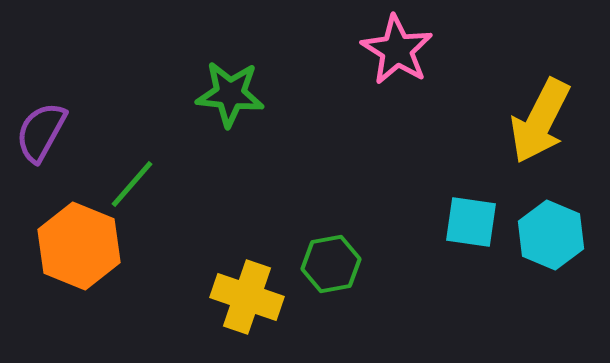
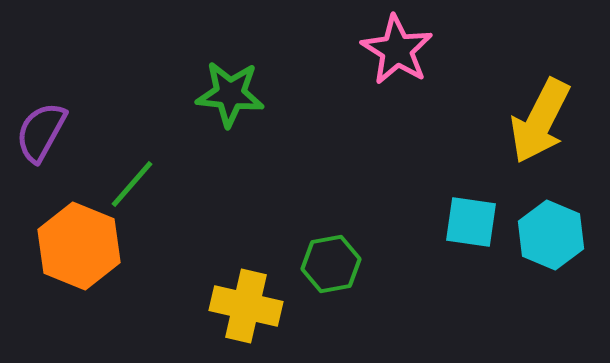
yellow cross: moved 1 px left, 9 px down; rotated 6 degrees counterclockwise
